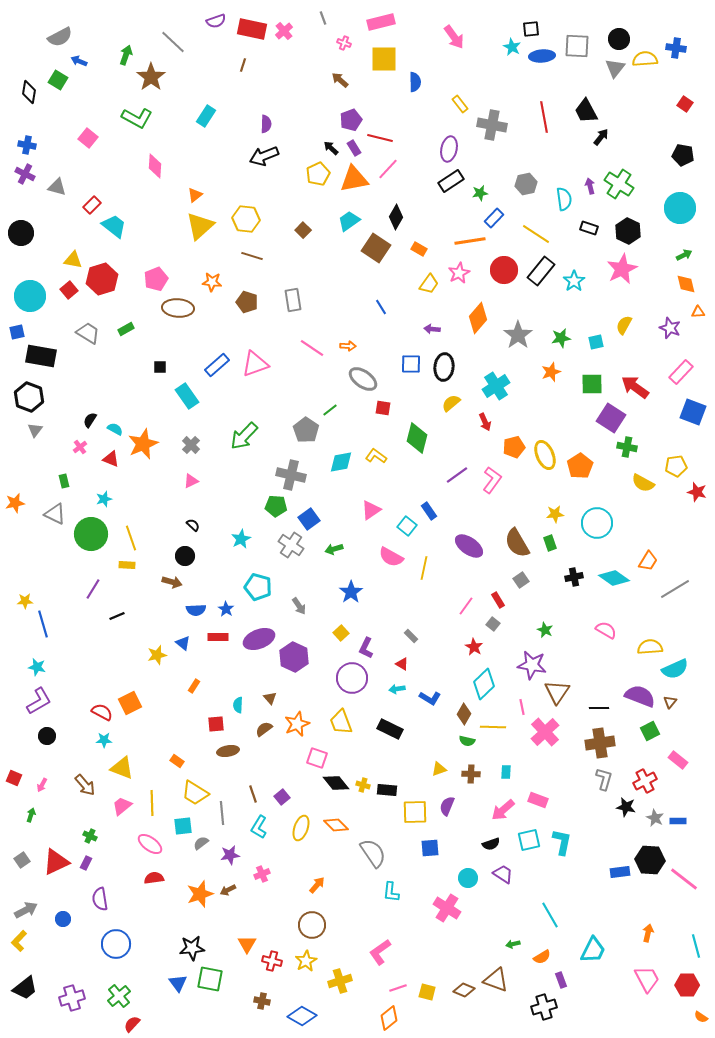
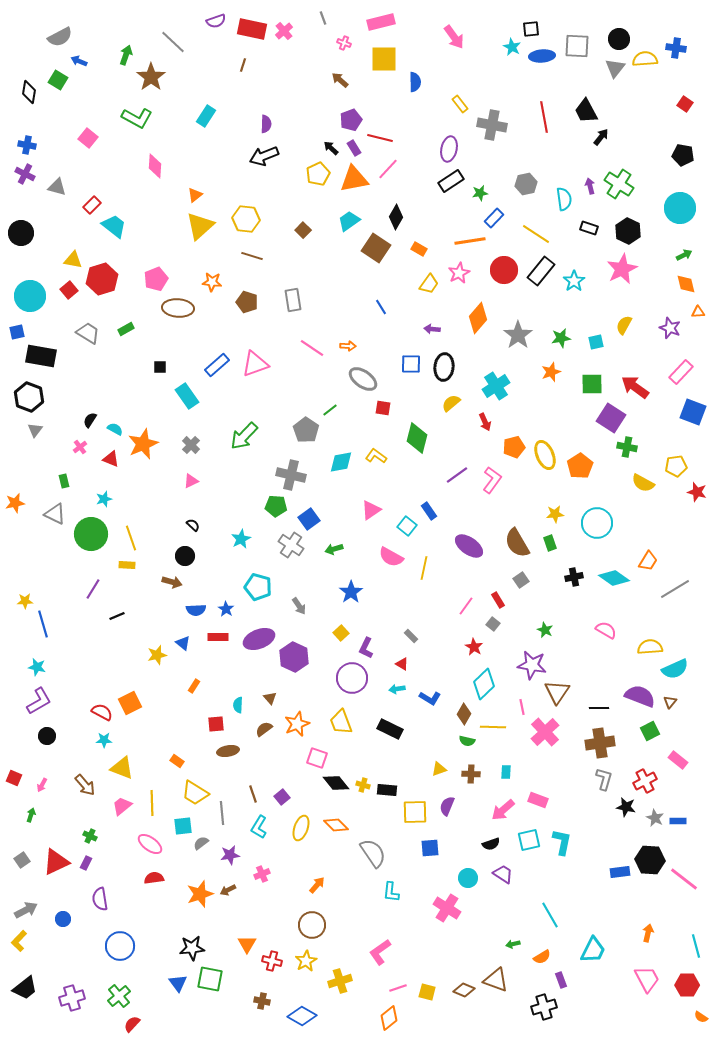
blue circle at (116, 944): moved 4 px right, 2 px down
